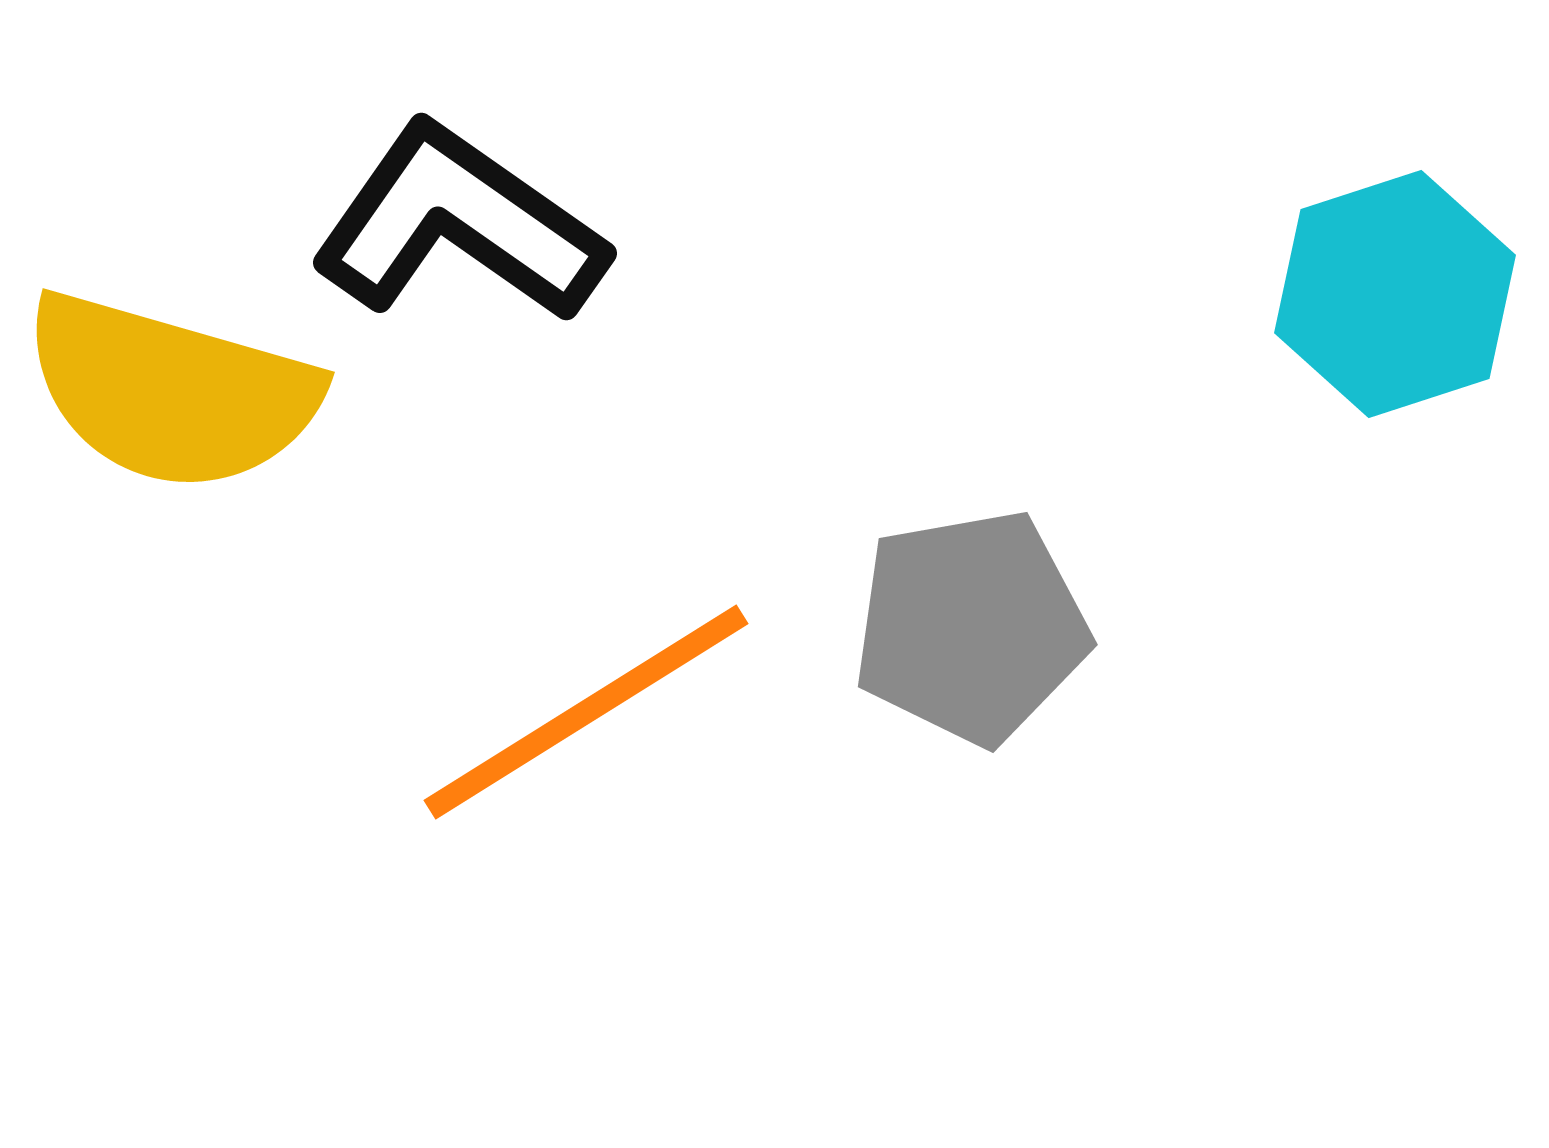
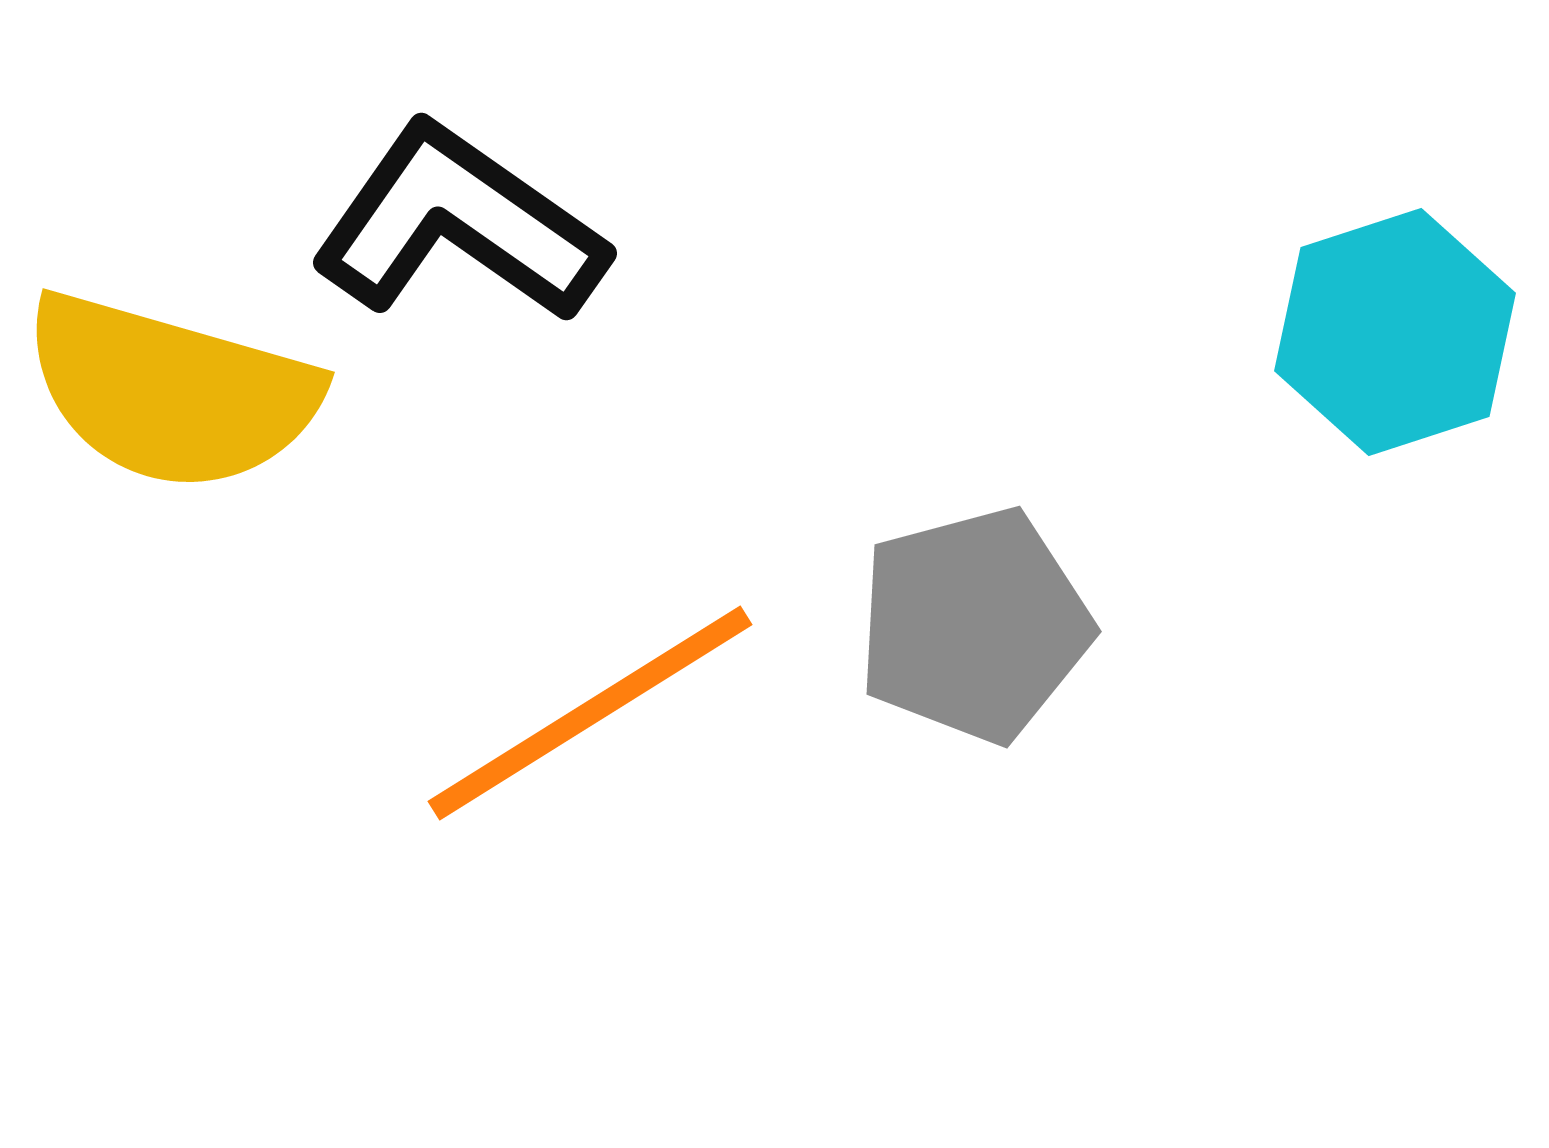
cyan hexagon: moved 38 px down
gray pentagon: moved 3 px right, 2 px up; rotated 5 degrees counterclockwise
orange line: moved 4 px right, 1 px down
